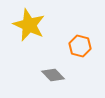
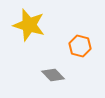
yellow star: rotated 8 degrees counterclockwise
